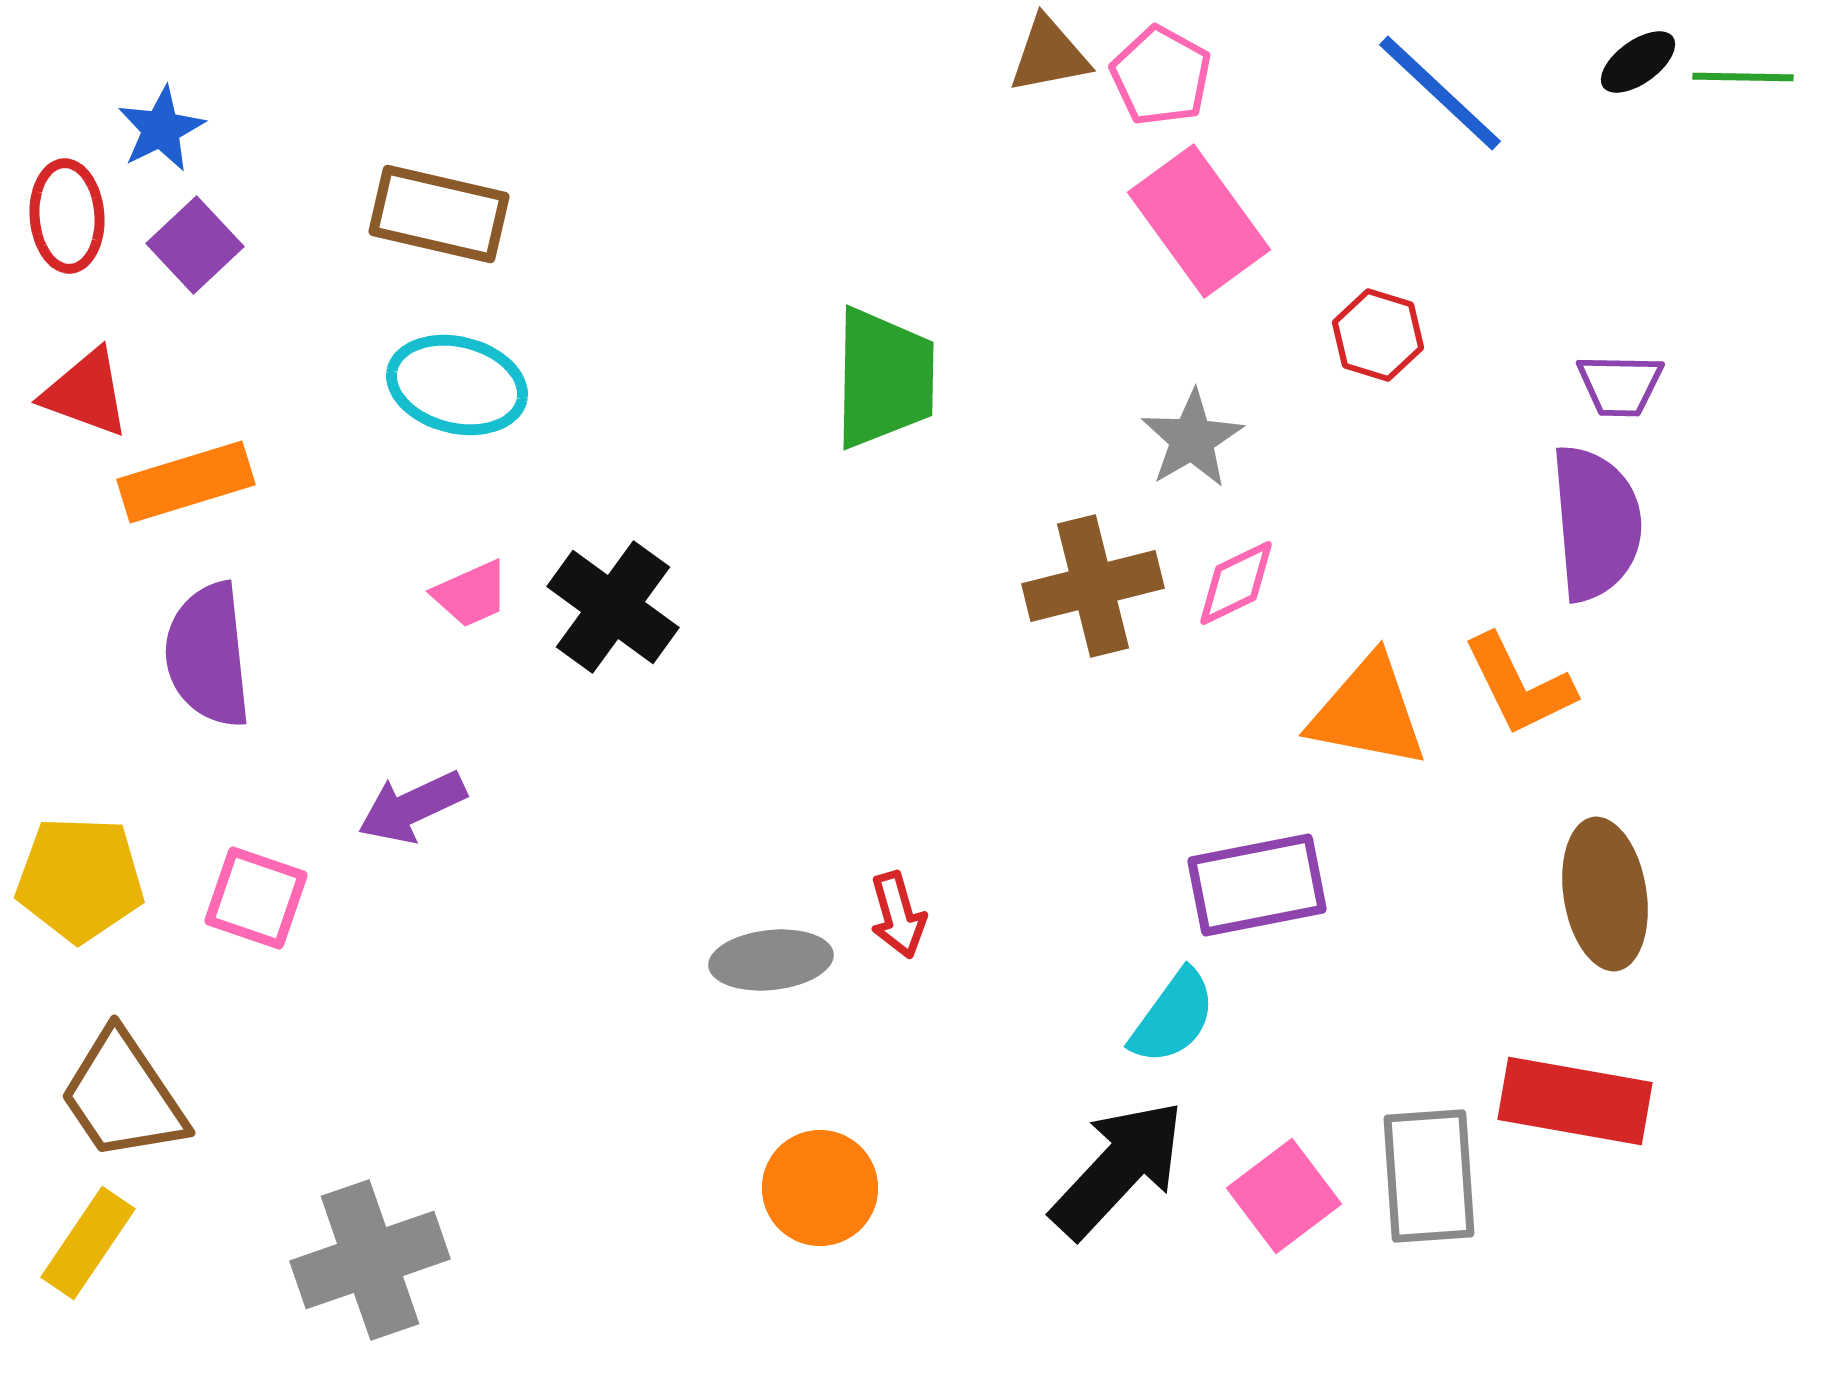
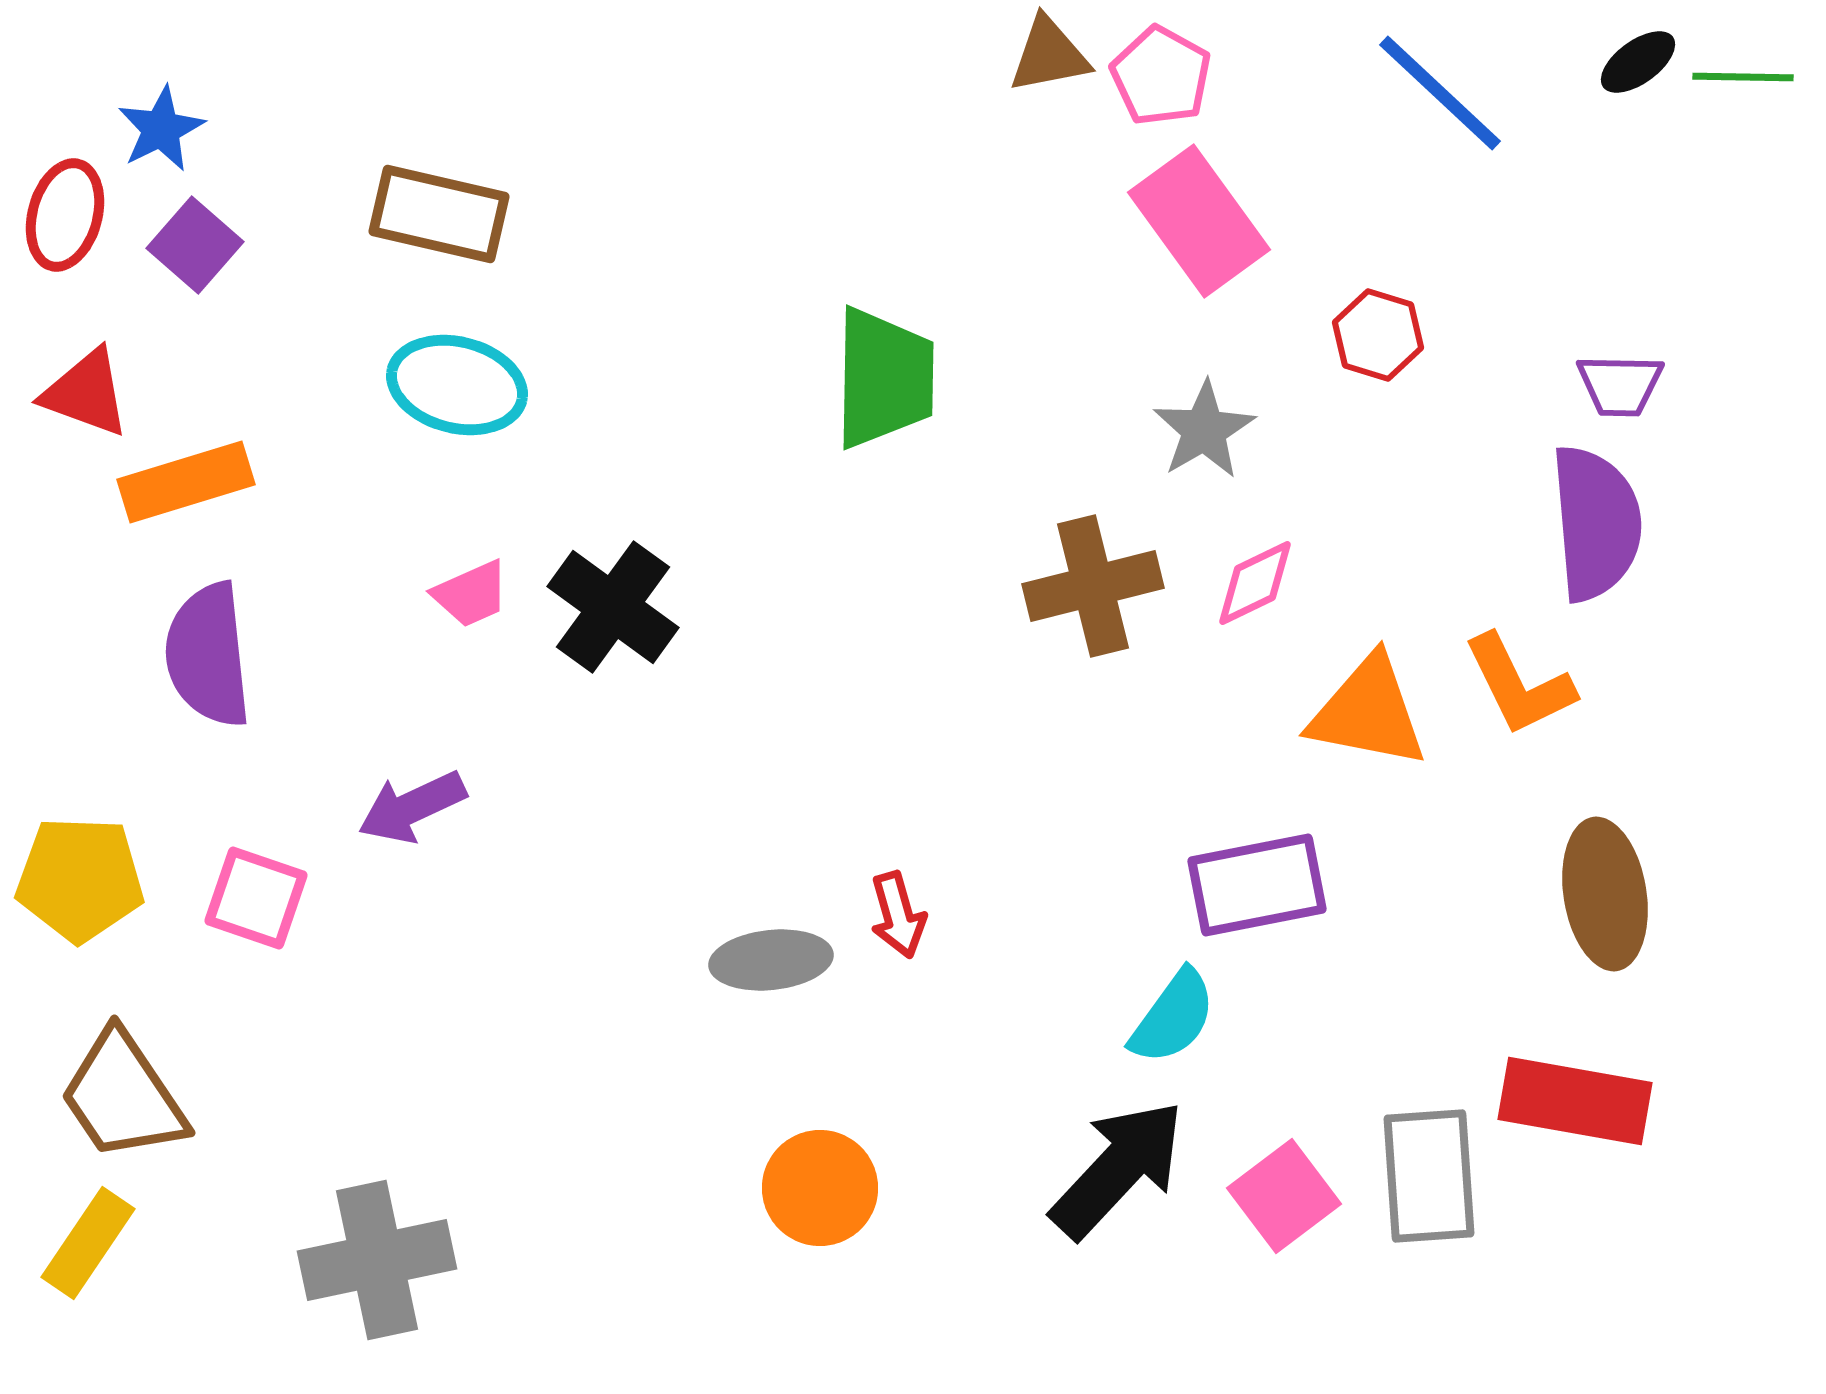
red ellipse at (67, 216): moved 2 px left, 1 px up; rotated 19 degrees clockwise
purple square at (195, 245): rotated 6 degrees counterclockwise
gray star at (1192, 439): moved 12 px right, 9 px up
pink diamond at (1236, 583): moved 19 px right
gray cross at (370, 1260): moved 7 px right; rotated 7 degrees clockwise
